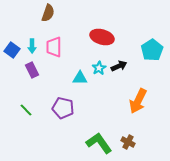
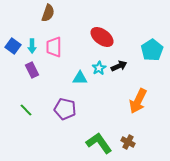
red ellipse: rotated 20 degrees clockwise
blue square: moved 1 px right, 4 px up
purple pentagon: moved 2 px right, 1 px down
